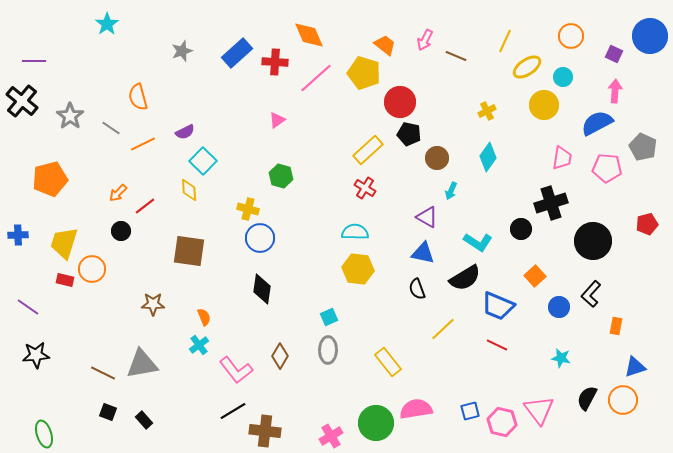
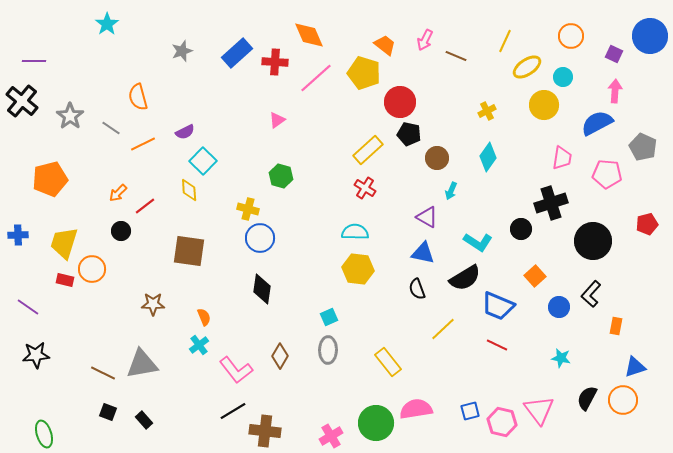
pink pentagon at (607, 168): moved 6 px down
